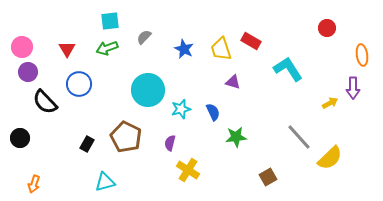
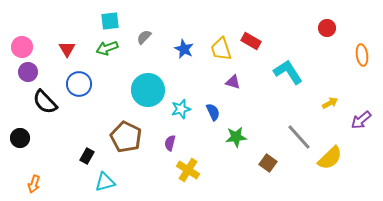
cyan L-shape: moved 3 px down
purple arrow: moved 8 px right, 32 px down; rotated 50 degrees clockwise
black rectangle: moved 12 px down
brown square: moved 14 px up; rotated 24 degrees counterclockwise
